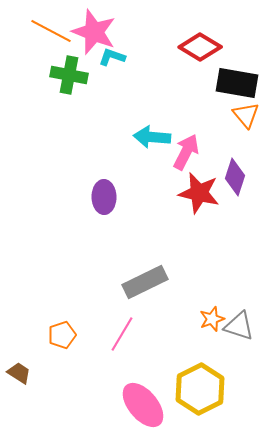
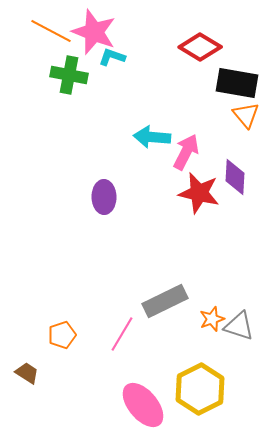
purple diamond: rotated 15 degrees counterclockwise
gray rectangle: moved 20 px right, 19 px down
brown trapezoid: moved 8 px right
